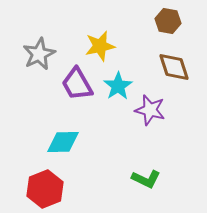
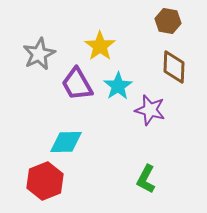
yellow star: rotated 24 degrees counterclockwise
brown diamond: rotated 20 degrees clockwise
cyan diamond: moved 3 px right
green L-shape: rotated 92 degrees clockwise
red hexagon: moved 8 px up
